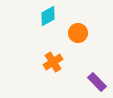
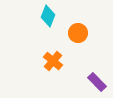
cyan diamond: rotated 40 degrees counterclockwise
orange cross: moved 1 px up; rotated 18 degrees counterclockwise
